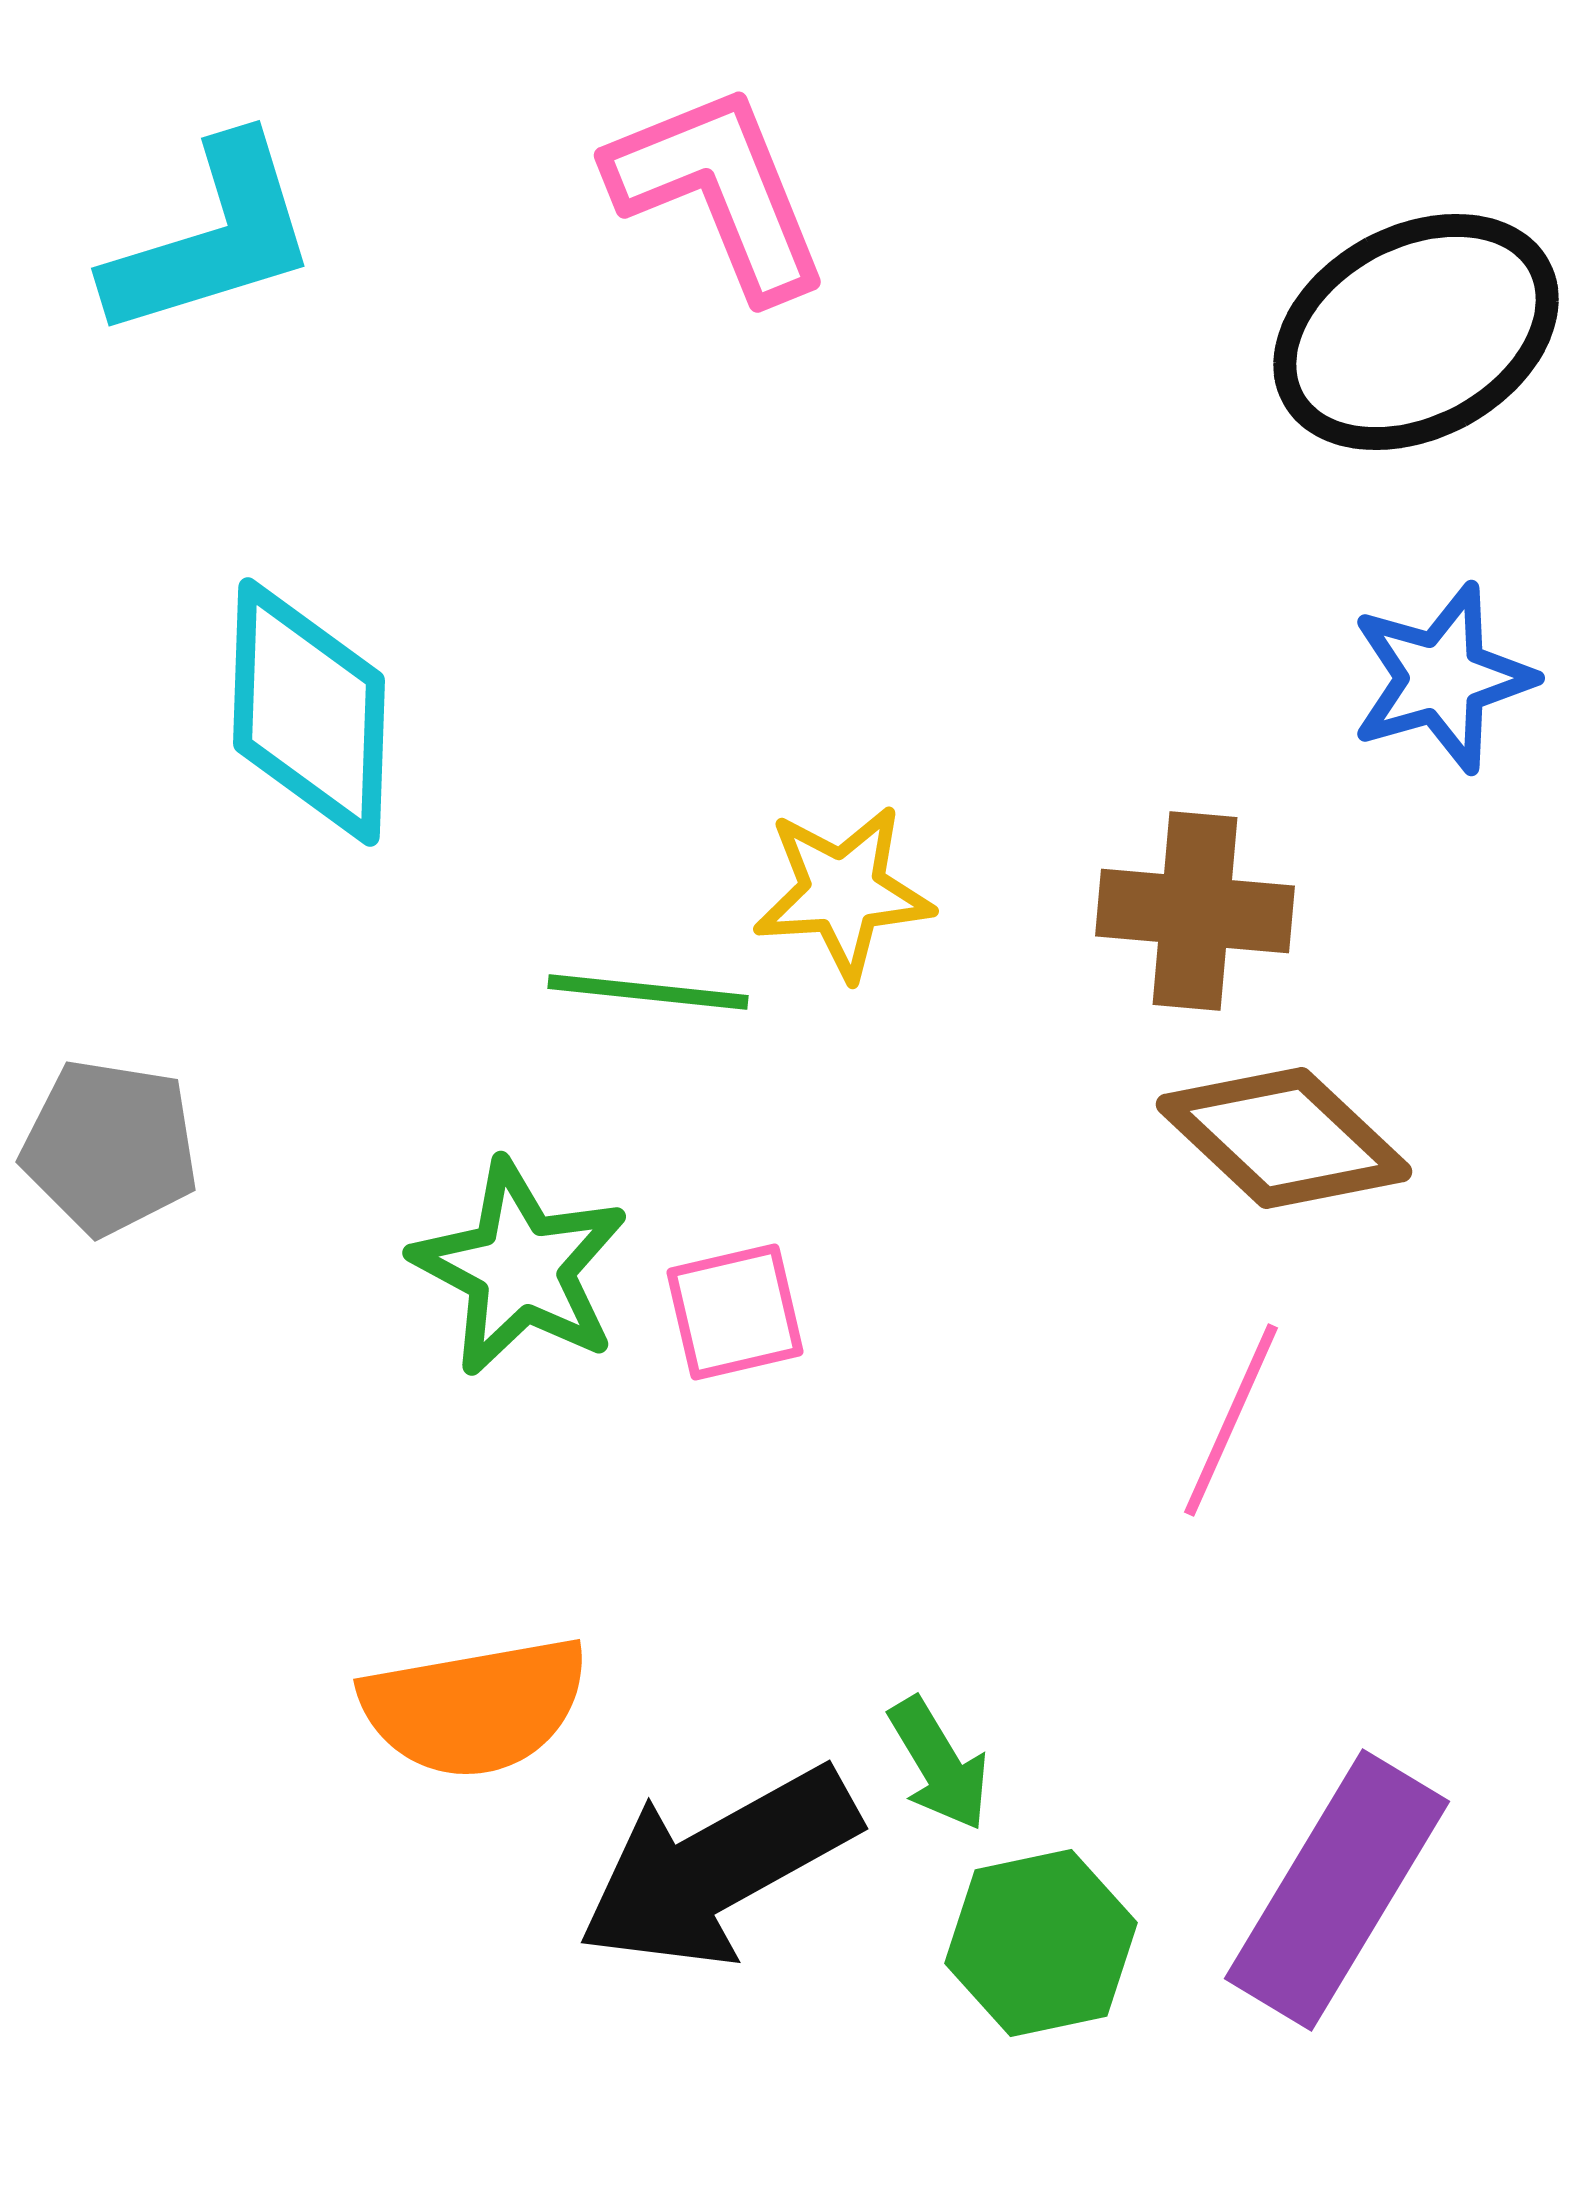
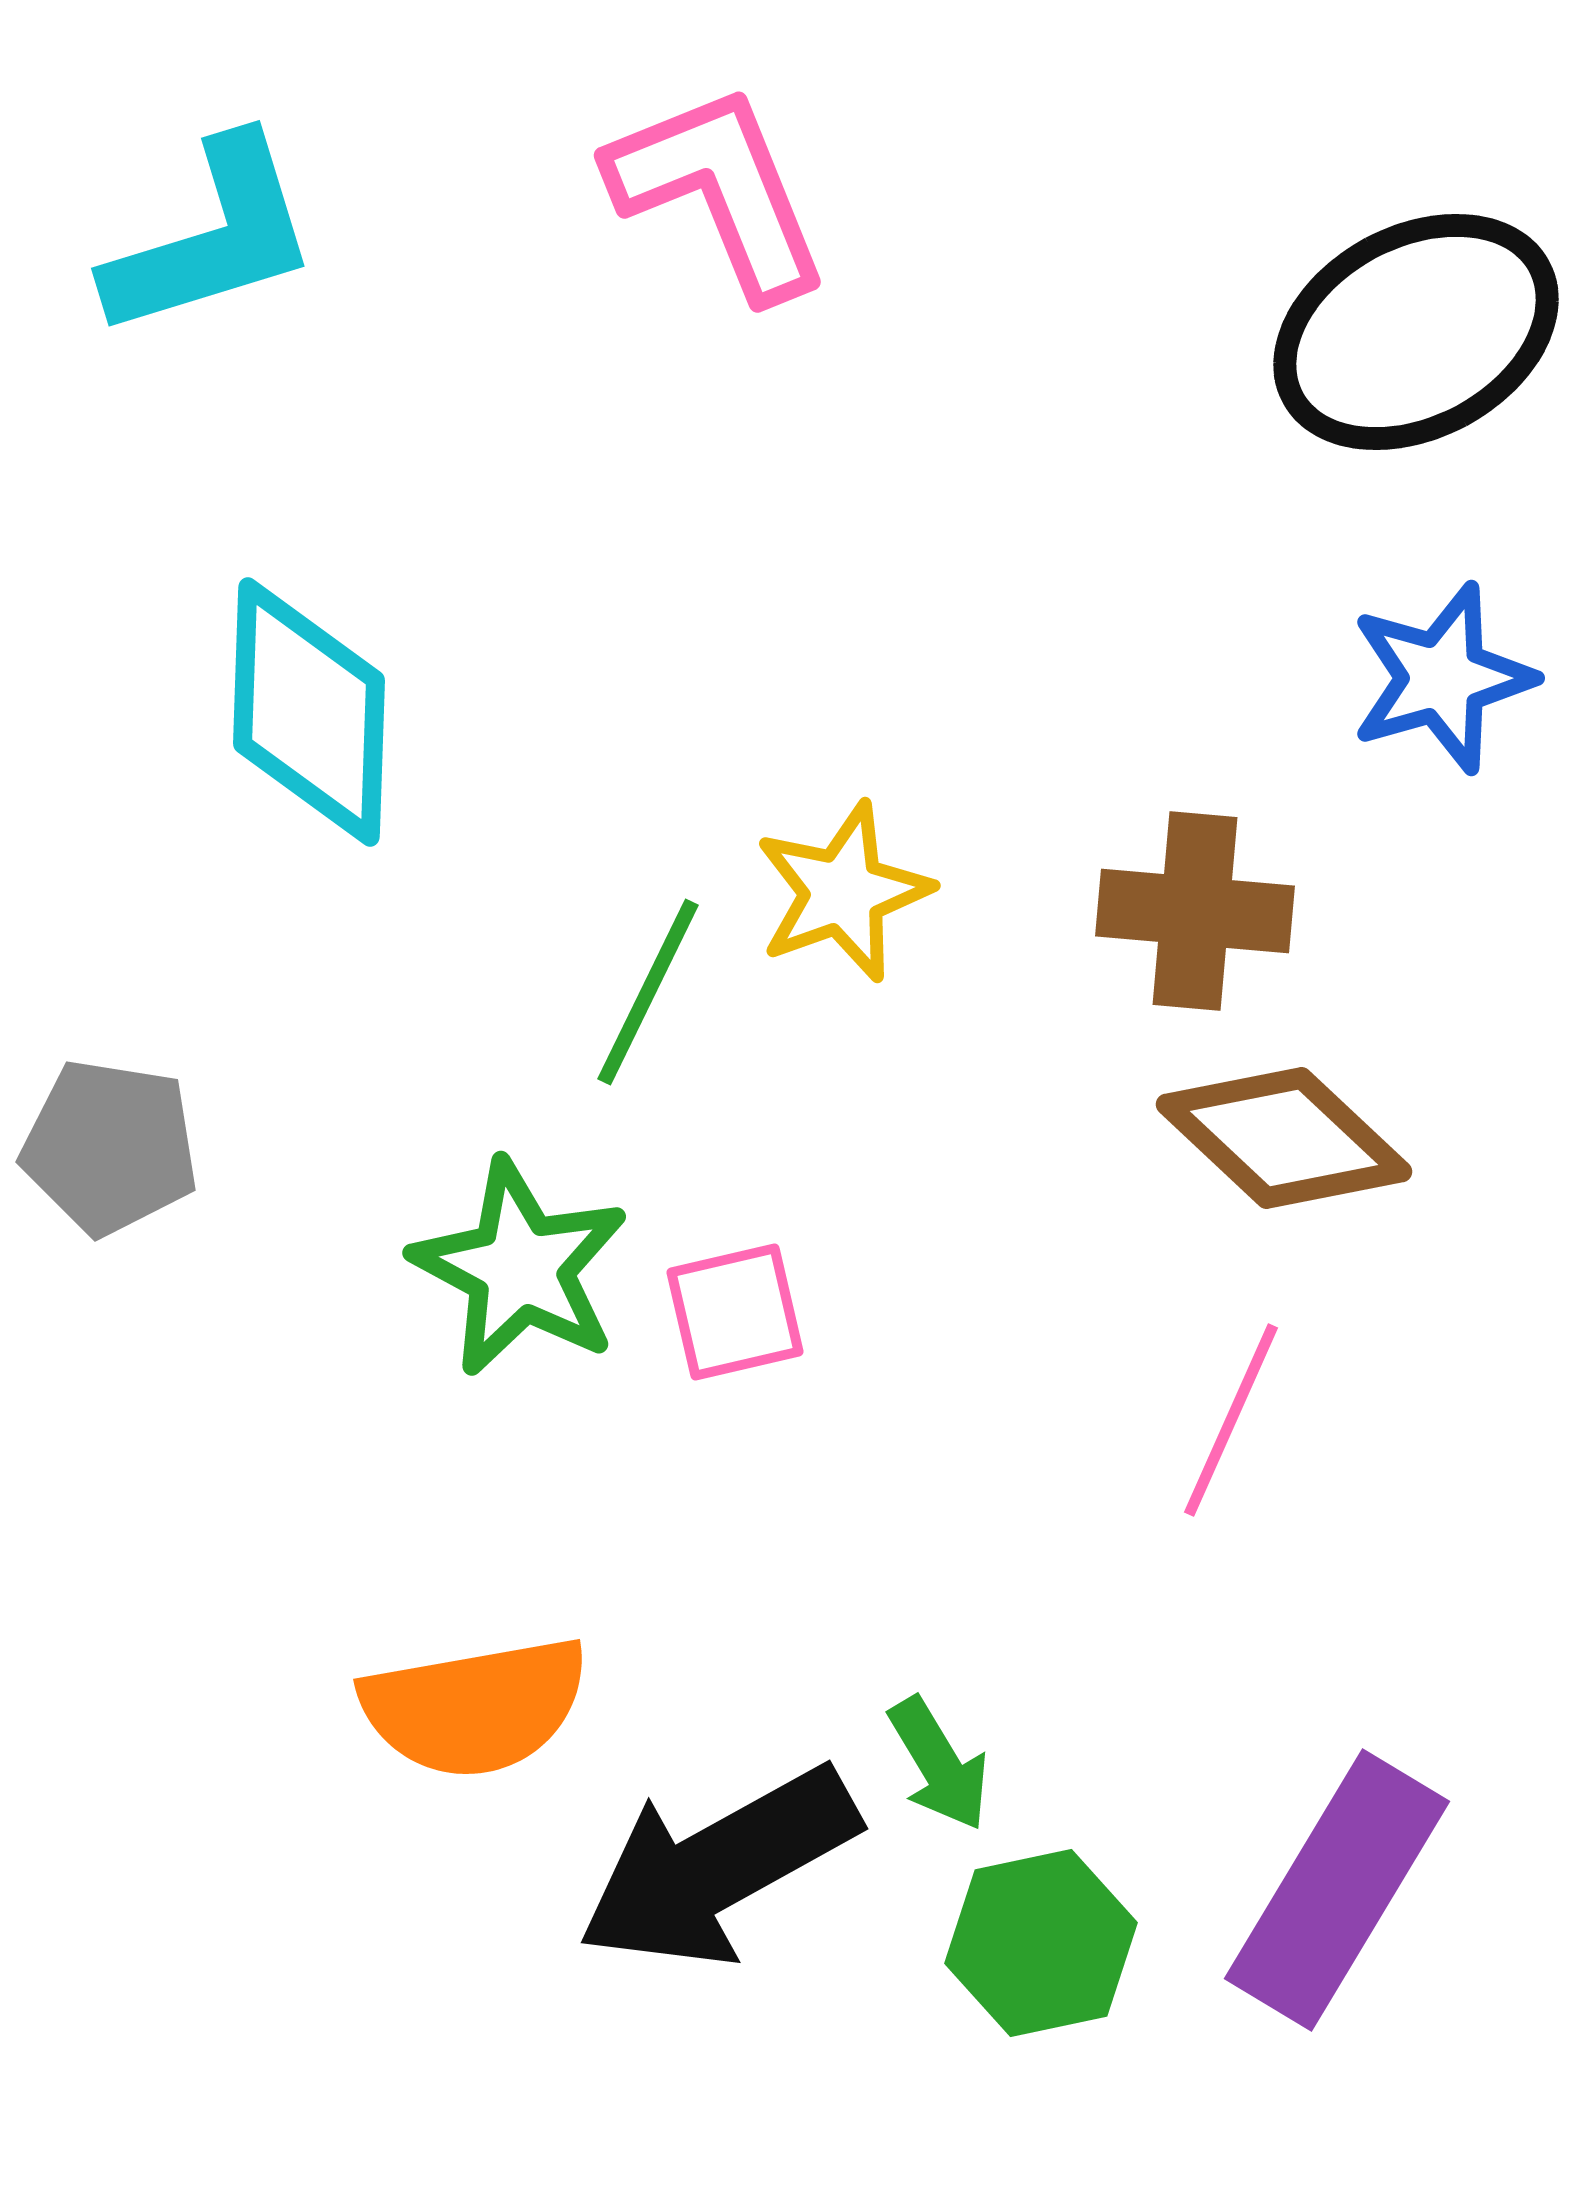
yellow star: rotated 16 degrees counterclockwise
green line: rotated 70 degrees counterclockwise
